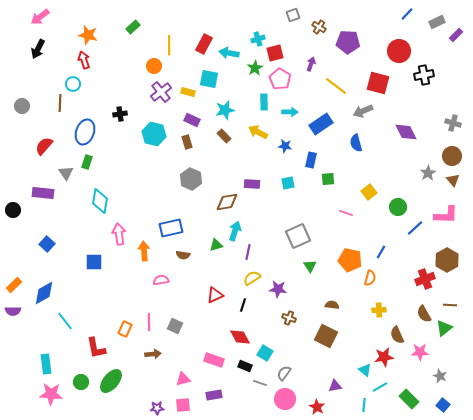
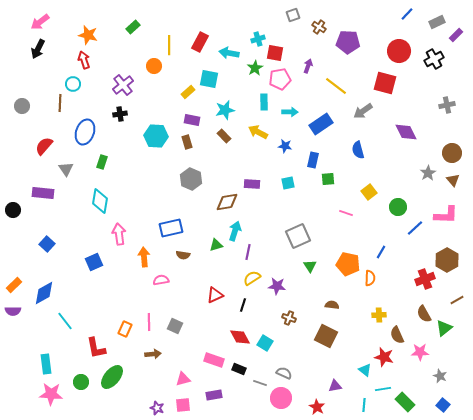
pink arrow at (40, 17): moved 5 px down
red rectangle at (204, 44): moved 4 px left, 2 px up
red square at (275, 53): rotated 24 degrees clockwise
purple arrow at (311, 64): moved 3 px left, 2 px down
black cross at (424, 75): moved 10 px right, 16 px up; rotated 18 degrees counterclockwise
pink pentagon at (280, 79): rotated 30 degrees clockwise
red square at (378, 83): moved 7 px right
purple cross at (161, 92): moved 38 px left, 7 px up
yellow rectangle at (188, 92): rotated 56 degrees counterclockwise
gray arrow at (363, 111): rotated 12 degrees counterclockwise
purple rectangle at (192, 120): rotated 14 degrees counterclockwise
gray cross at (453, 123): moved 6 px left, 18 px up; rotated 28 degrees counterclockwise
cyan hexagon at (154, 134): moved 2 px right, 2 px down; rotated 10 degrees counterclockwise
blue semicircle at (356, 143): moved 2 px right, 7 px down
brown circle at (452, 156): moved 3 px up
blue rectangle at (311, 160): moved 2 px right
green rectangle at (87, 162): moved 15 px right
gray triangle at (66, 173): moved 4 px up
orange arrow at (144, 251): moved 6 px down
orange pentagon at (350, 260): moved 2 px left, 4 px down
blue square at (94, 262): rotated 24 degrees counterclockwise
orange semicircle at (370, 278): rotated 14 degrees counterclockwise
purple star at (278, 289): moved 1 px left, 3 px up
brown line at (450, 305): moved 7 px right, 5 px up; rotated 32 degrees counterclockwise
yellow cross at (379, 310): moved 5 px down
cyan square at (265, 353): moved 10 px up
red star at (384, 357): rotated 24 degrees clockwise
black rectangle at (245, 366): moved 6 px left, 3 px down
gray semicircle at (284, 373): rotated 77 degrees clockwise
green ellipse at (111, 381): moved 1 px right, 4 px up
cyan line at (380, 387): moved 3 px right, 2 px down; rotated 21 degrees clockwise
pink circle at (285, 399): moved 4 px left, 1 px up
green rectangle at (409, 399): moved 4 px left, 3 px down
purple star at (157, 408): rotated 24 degrees clockwise
